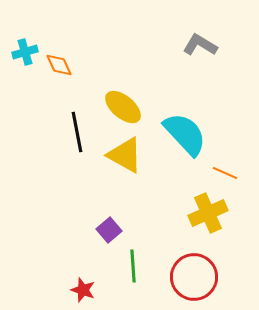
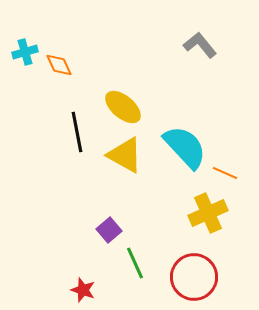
gray L-shape: rotated 20 degrees clockwise
cyan semicircle: moved 13 px down
green line: moved 2 px right, 3 px up; rotated 20 degrees counterclockwise
